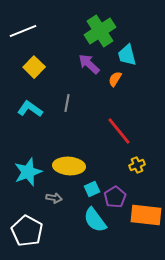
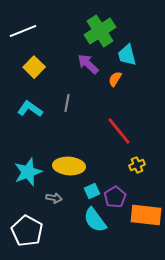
purple arrow: moved 1 px left
cyan square: moved 2 px down
